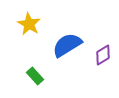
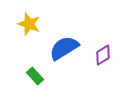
yellow star: rotated 10 degrees counterclockwise
blue semicircle: moved 3 px left, 3 px down
